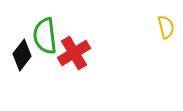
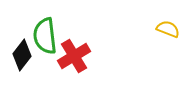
yellow semicircle: moved 2 px right, 2 px down; rotated 55 degrees counterclockwise
red cross: moved 3 px down
